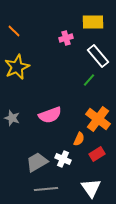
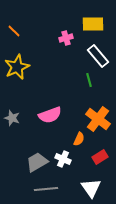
yellow rectangle: moved 2 px down
green line: rotated 56 degrees counterclockwise
red rectangle: moved 3 px right, 3 px down
